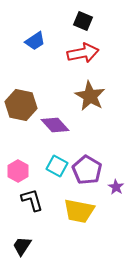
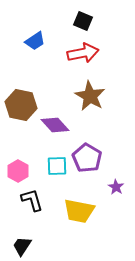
cyan square: rotated 30 degrees counterclockwise
purple pentagon: moved 12 px up
